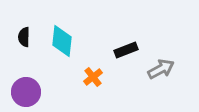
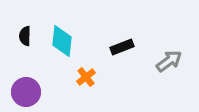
black semicircle: moved 1 px right, 1 px up
black rectangle: moved 4 px left, 3 px up
gray arrow: moved 8 px right, 8 px up; rotated 8 degrees counterclockwise
orange cross: moved 7 px left
